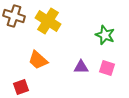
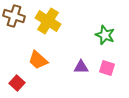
red square: moved 4 px left, 4 px up; rotated 28 degrees counterclockwise
